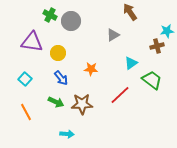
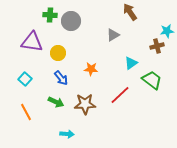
green cross: rotated 24 degrees counterclockwise
brown star: moved 3 px right
